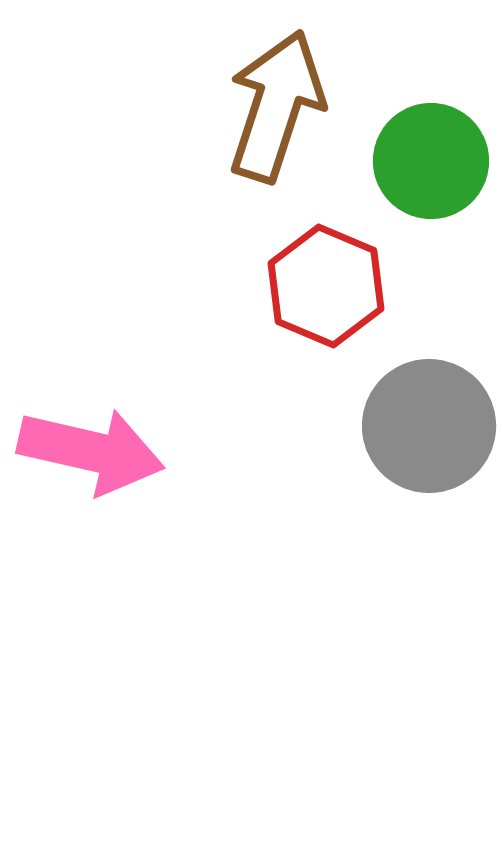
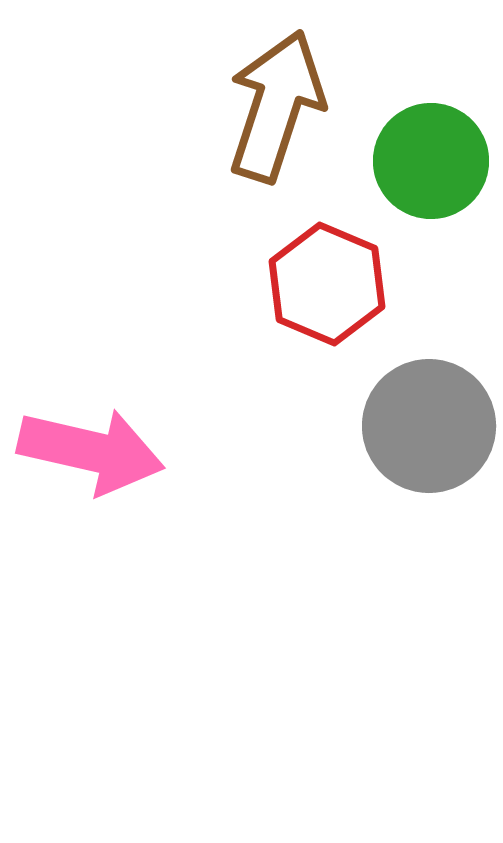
red hexagon: moved 1 px right, 2 px up
